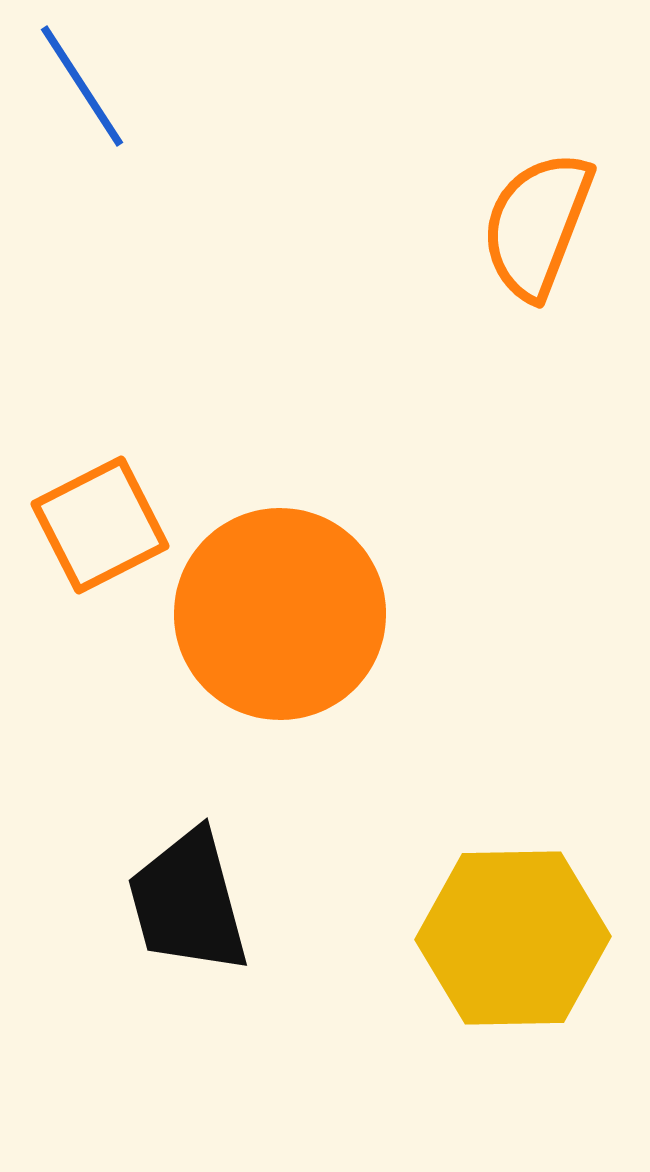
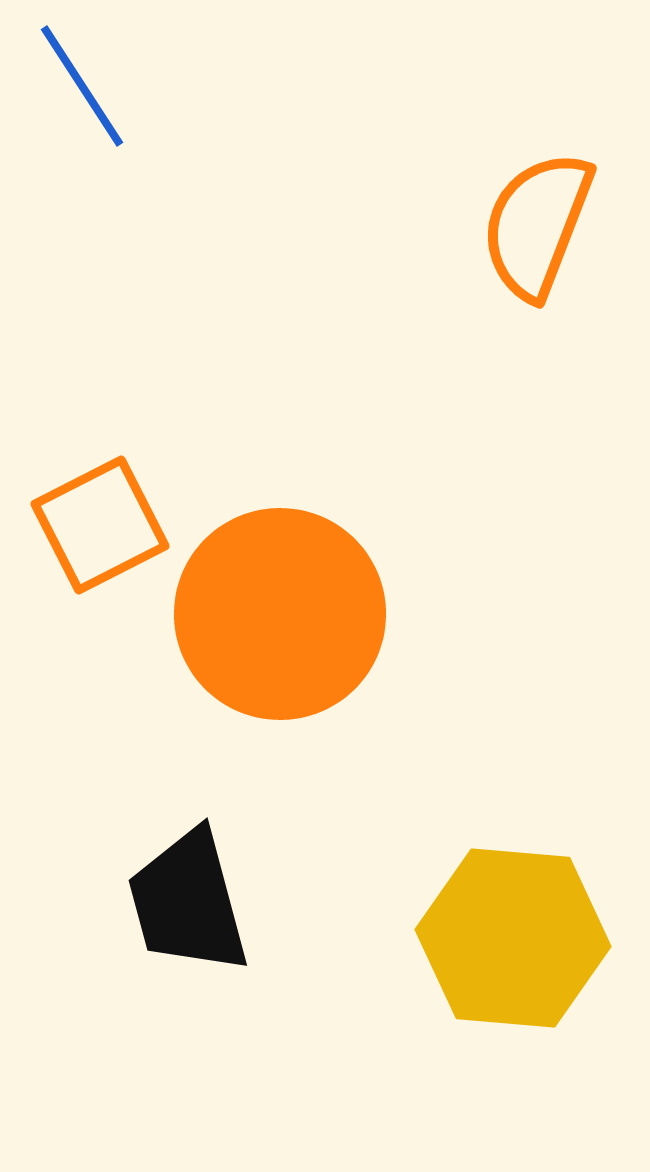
yellow hexagon: rotated 6 degrees clockwise
